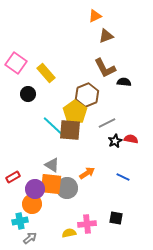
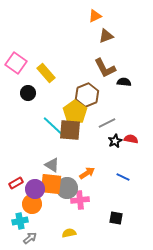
black circle: moved 1 px up
red rectangle: moved 3 px right, 6 px down
pink cross: moved 7 px left, 24 px up
